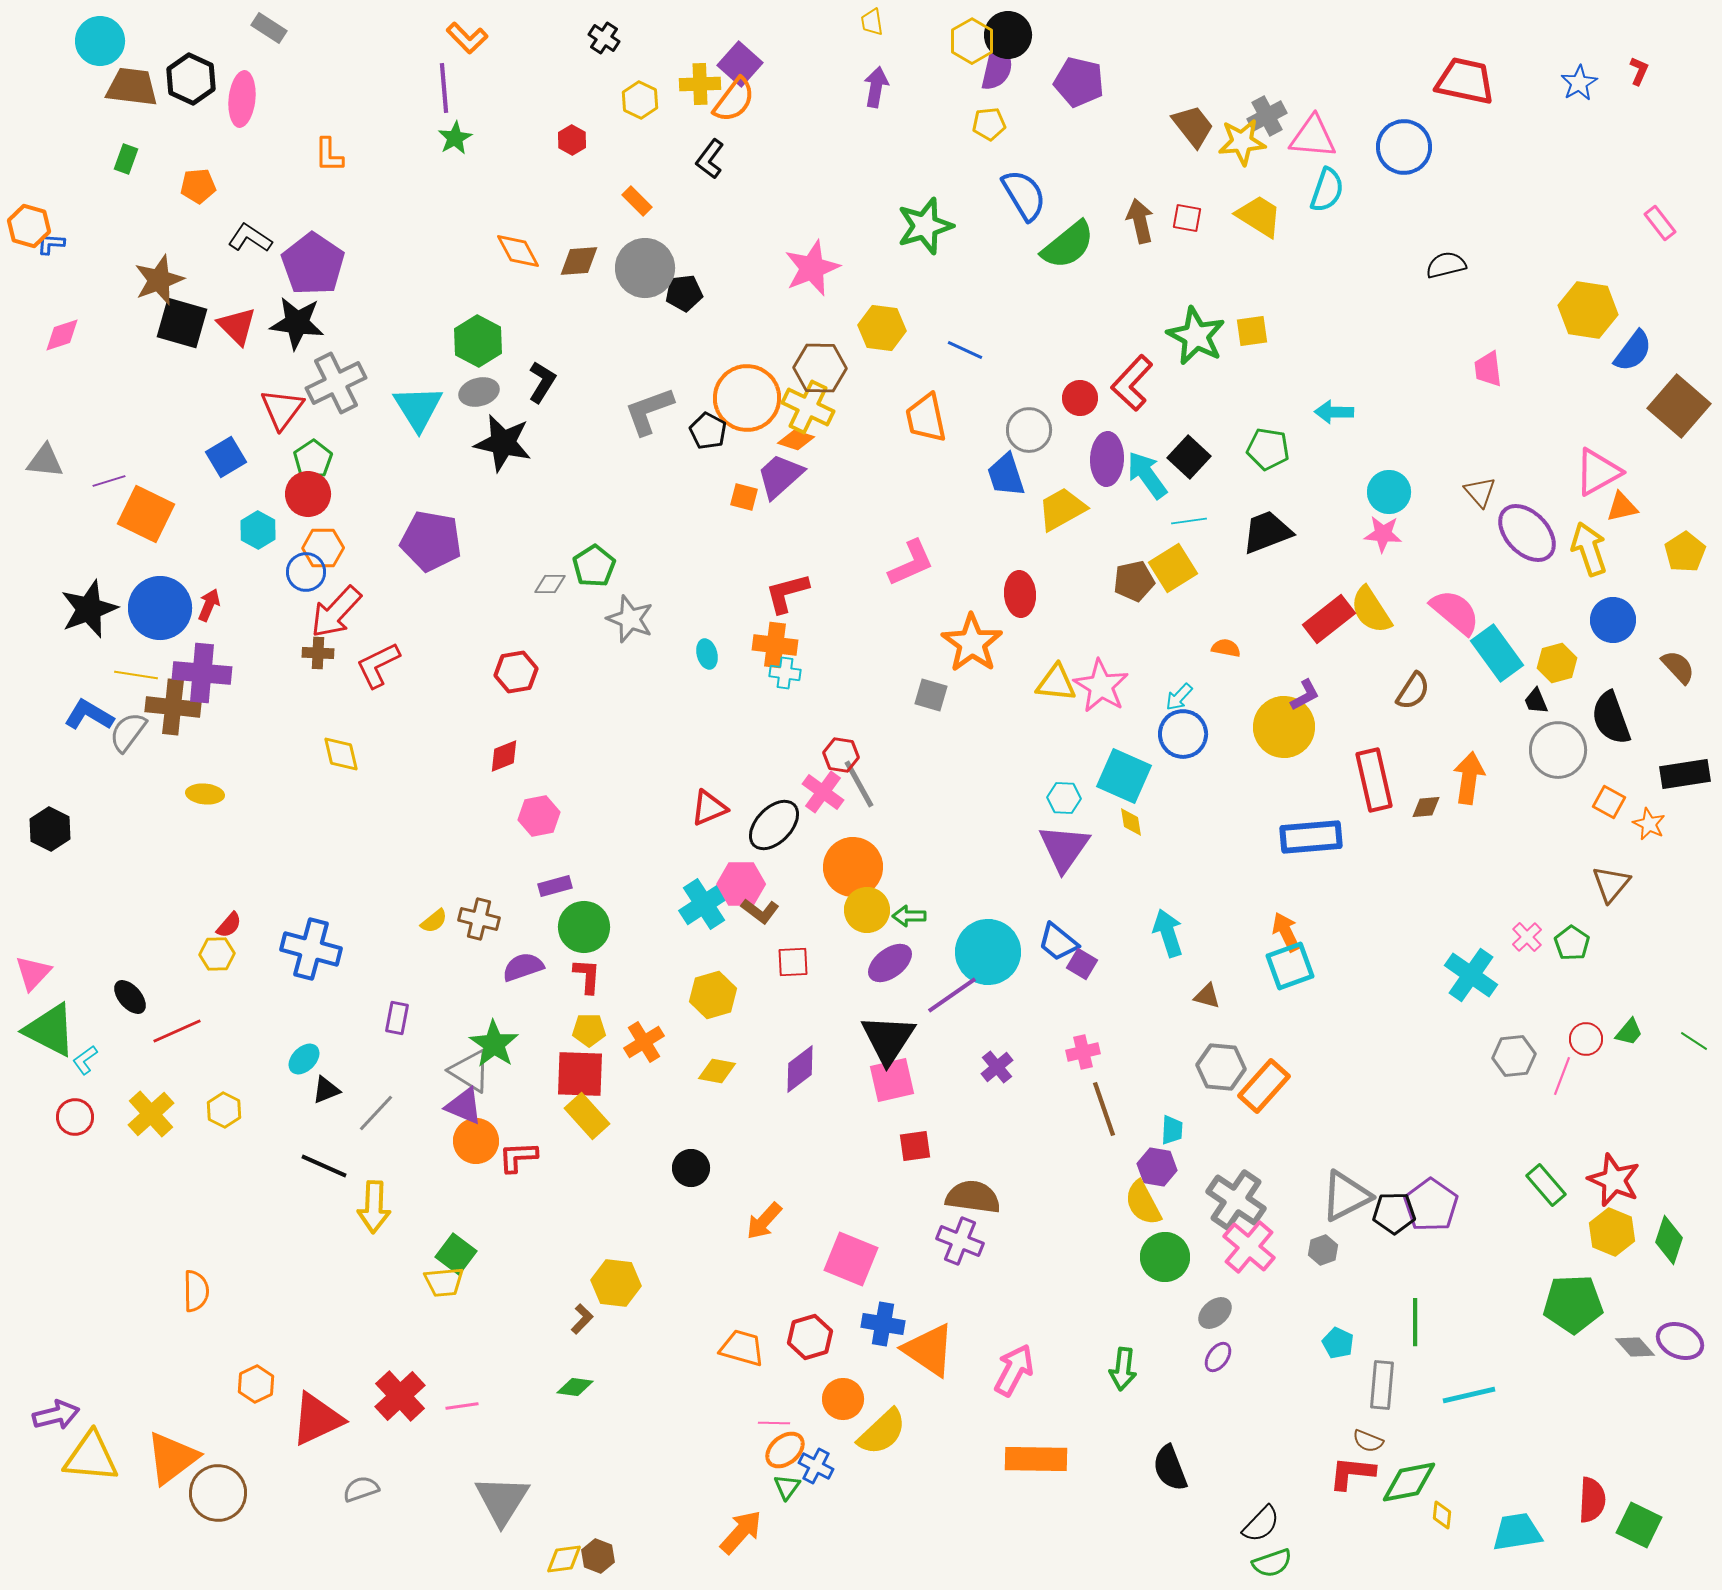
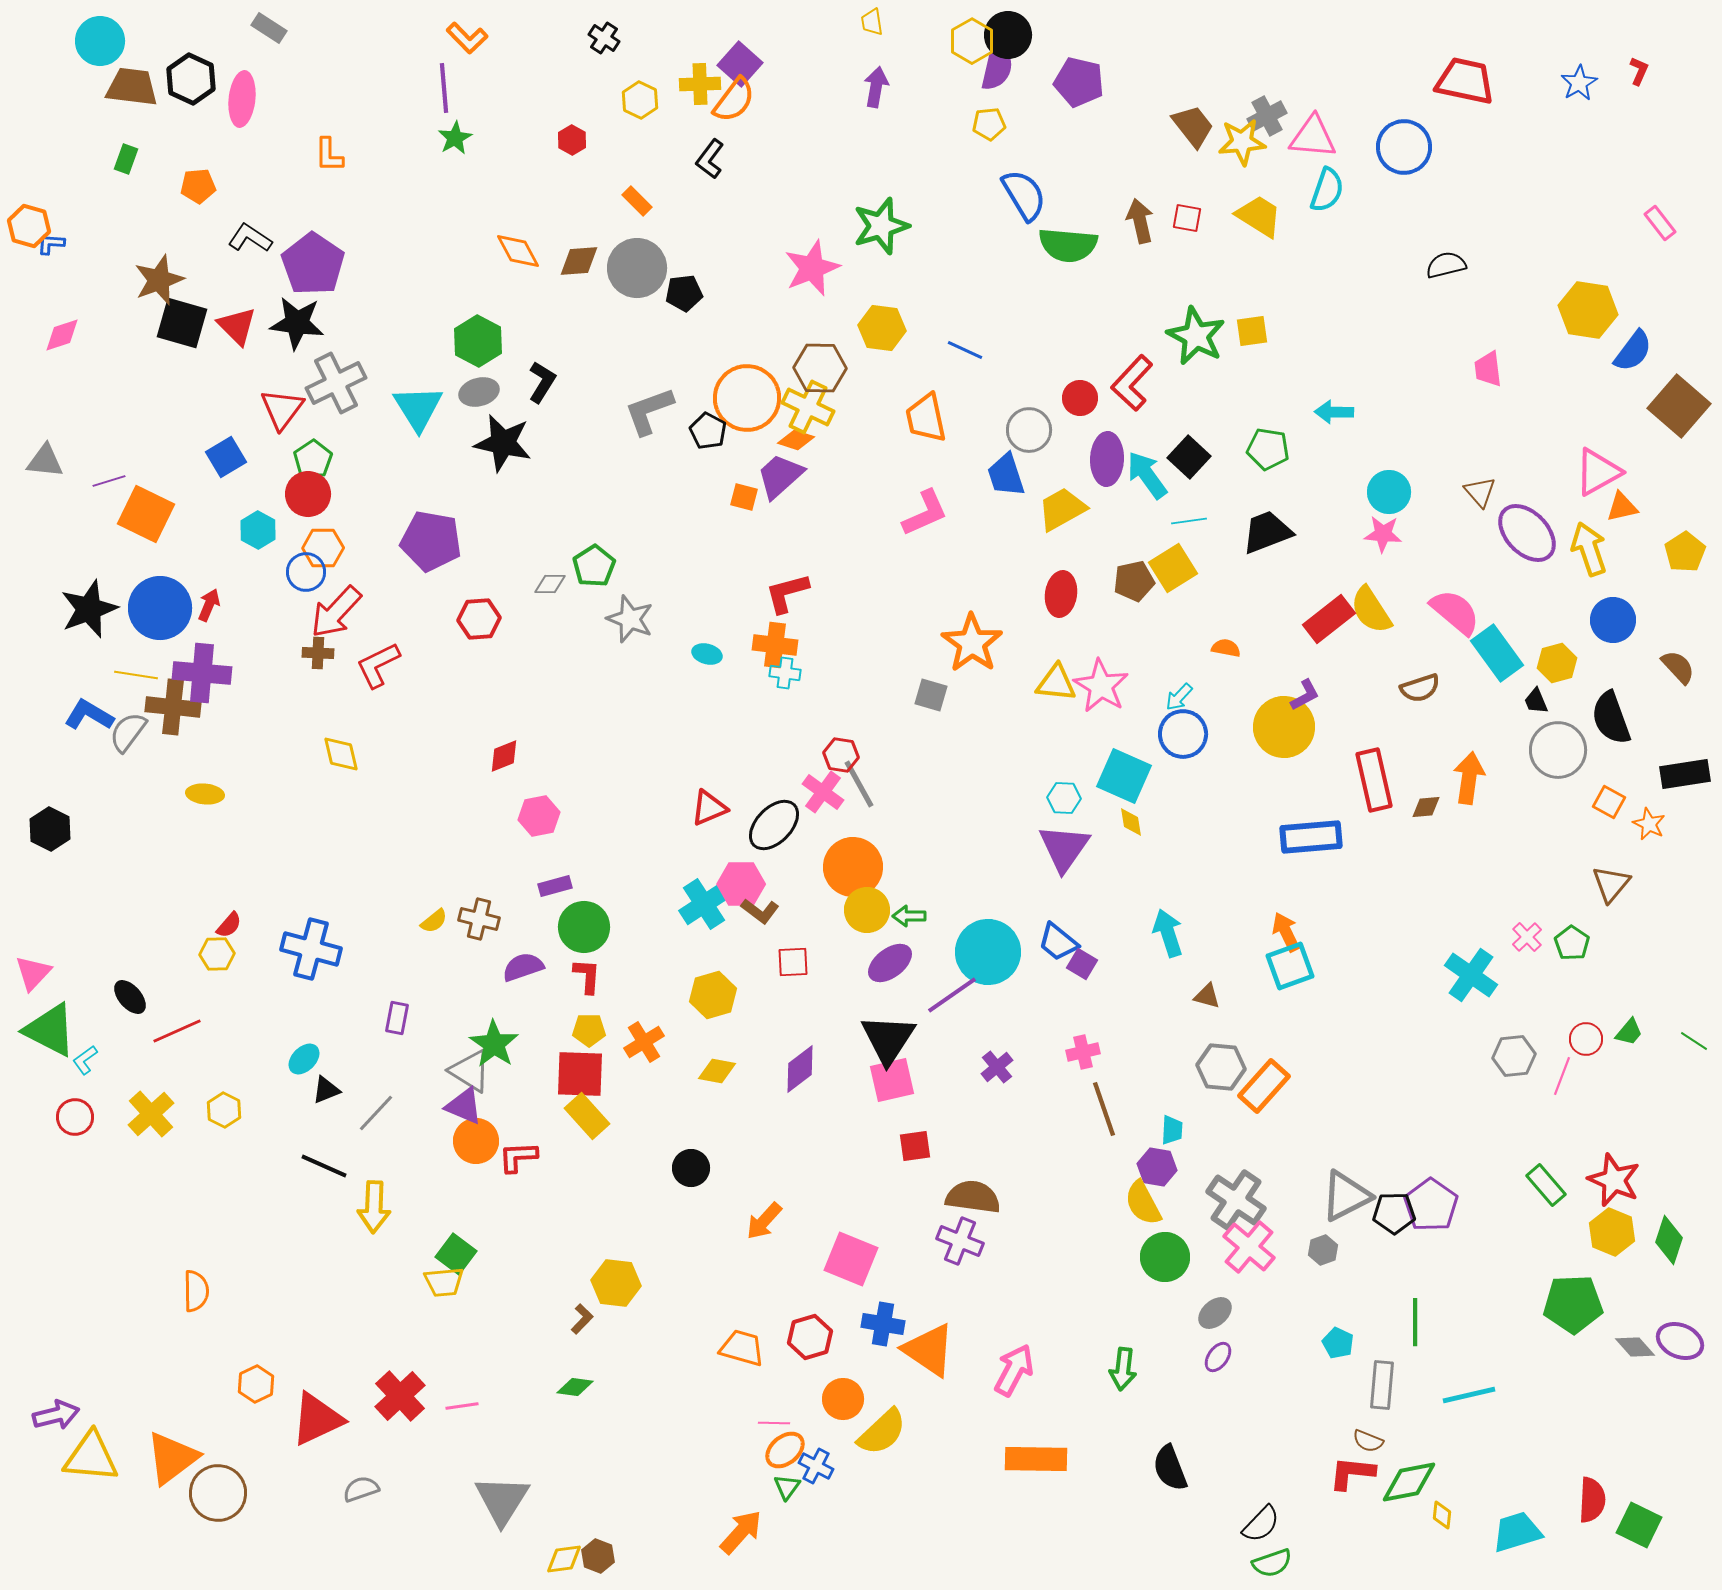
green star at (925, 226): moved 44 px left
green semicircle at (1068, 245): rotated 44 degrees clockwise
gray circle at (645, 268): moved 8 px left
pink L-shape at (911, 563): moved 14 px right, 50 px up
red ellipse at (1020, 594): moved 41 px right; rotated 12 degrees clockwise
cyan ellipse at (707, 654): rotated 60 degrees counterclockwise
red hexagon at (516, 672): moved 37 px left, 53 px up; rotated 6 degrees clockwise
brown semicircle at (1413, 691): moved 7 px right, 3 px up; rotated 39 degrees clockwise
cyan trapezoid at (1517, 1532): rotated 8 degrees counterclockwise
